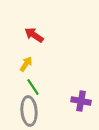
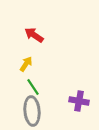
purple cross: moved 2 px left
gray ellipse: moved 3 px right
